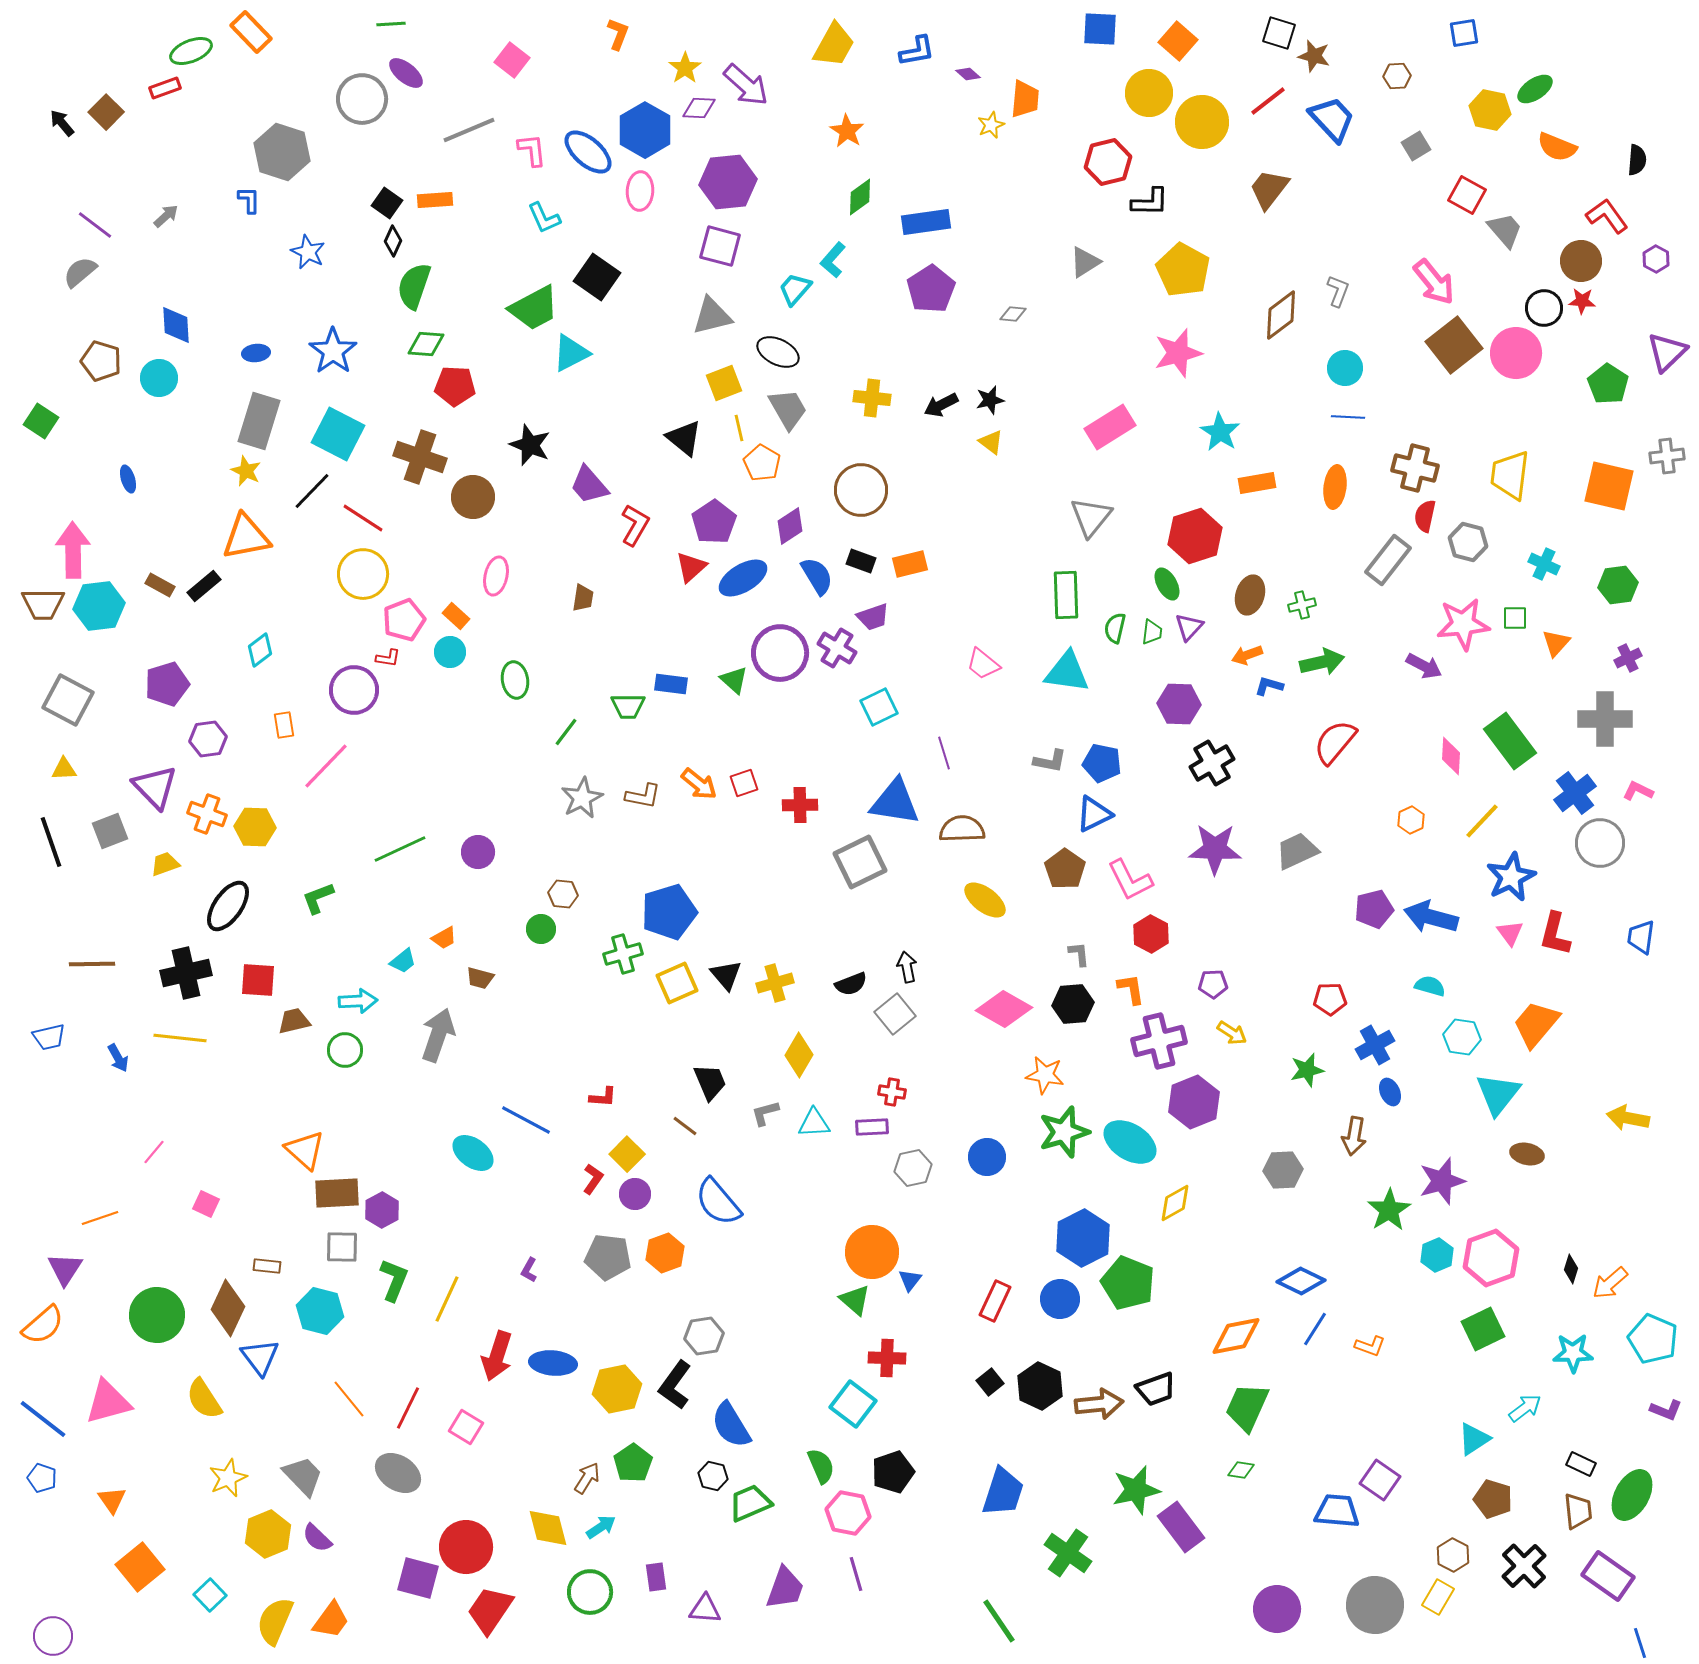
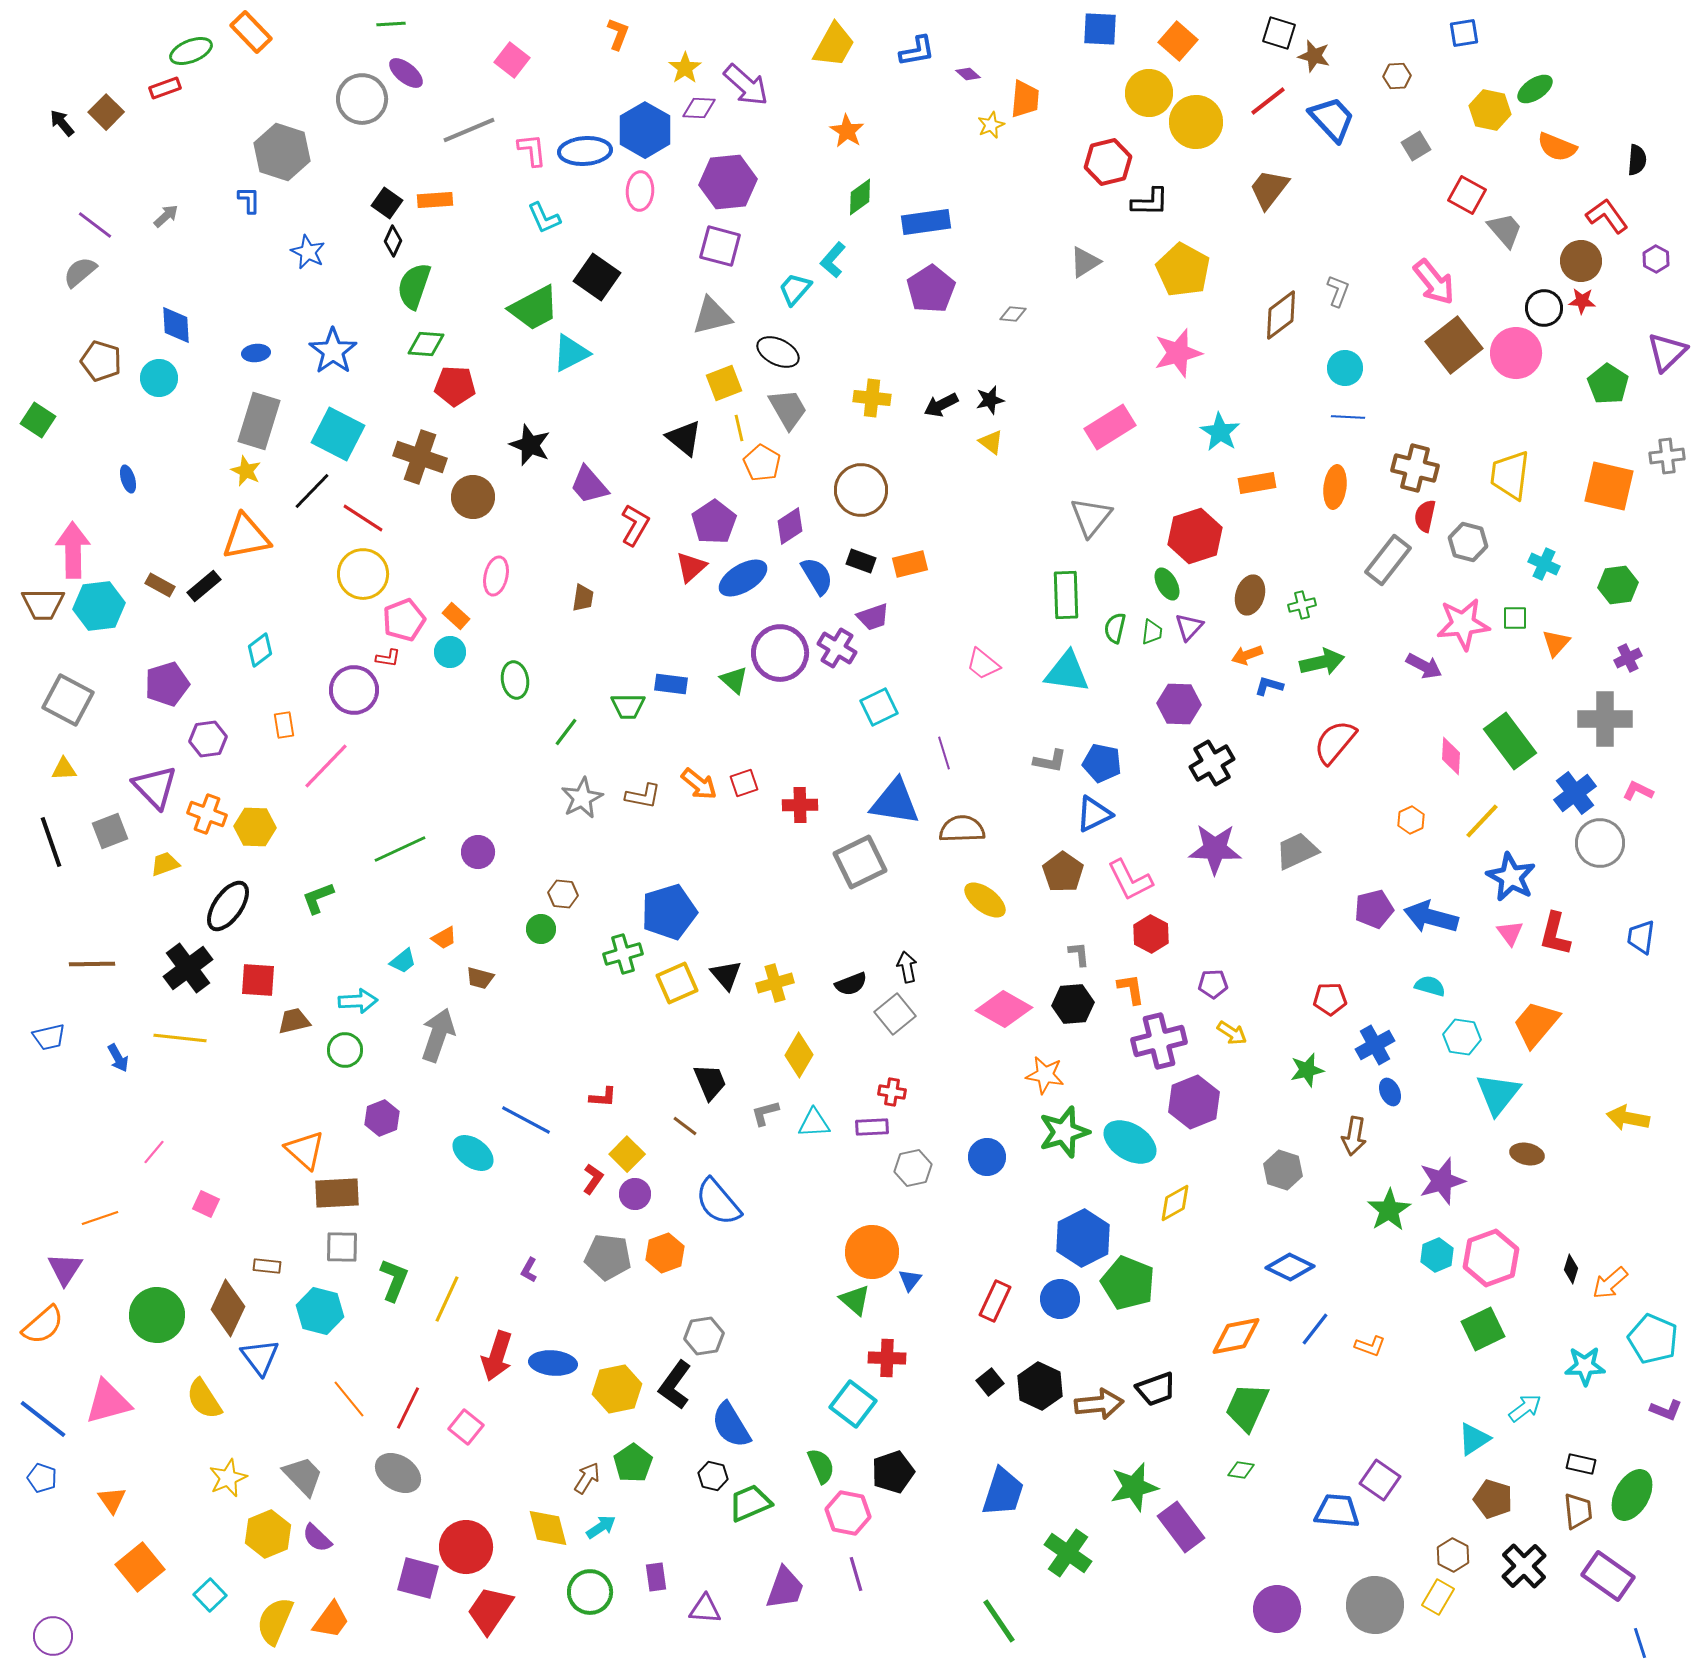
yellow circle at (1202, 122): moved 6 px left
blue ellipse at (588, 152): moved 3 px left, 1 px up; rotated 45 degrees counterclockwise
green square at (41, 421): moved 3 px left, 1 px up
brown pentagon at (1065, 869): moved 2 px left, 3 px down
blue star at (1511, 877): rotated 18 degrees counterclockwise
black cross at (186, 973): moved 2 px right, 5 px up; rotated 24 degrees counterclockwise
gray hexagon at (1283, 1170): rotated 21 degrees clockwise
purple hexagon at (382, 1210): moved 92 px up; rotated 8 degrees clockwise
blue diamond at (1301, 1281): moved 11 px left, 14 px up
blue line at (1315, 1329): rotated 6 degrees clockwise
cyan star at (1573, 1353): moved 12 px right, 13 px down
pink square at (466, 1427): rotated 8 degrees clockwise
black rectangle at (1581, 1464): rotated 12 degrees counterclockwise
green star at (1136, 1490): moved 2 px left, 3 px up
